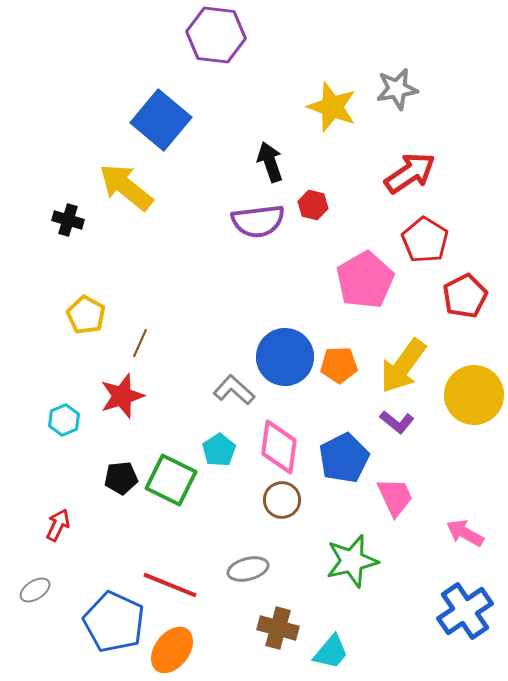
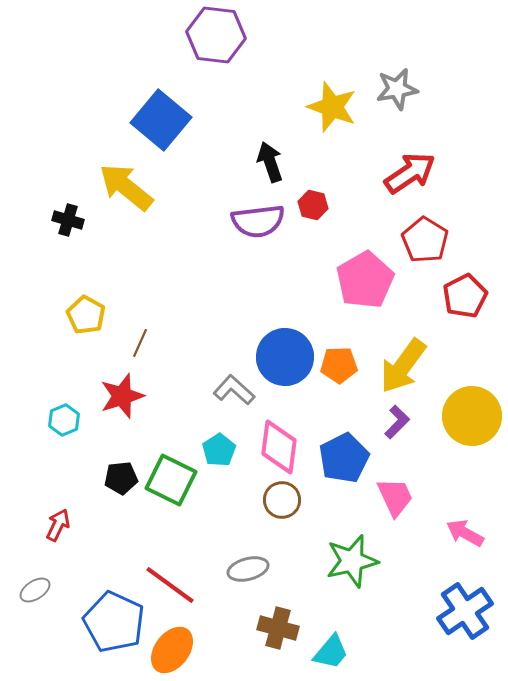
yellow circle at (474, 395): moved 2 px left, 21 px down
purple L-shape at (397, 422): rotated 84 degrees counterclockwise
red line at (170, 585): rotated 14 degrees clockwise
